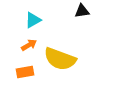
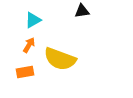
orange arrow: rotated 28 degrees counterclockwise
